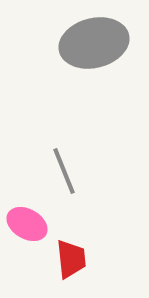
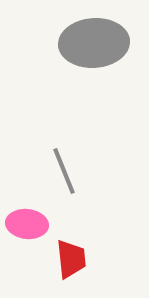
gray ellipse: rotated 10 degrees clockwise
pink ellipse: rotated 24 degrees counterclockwise
